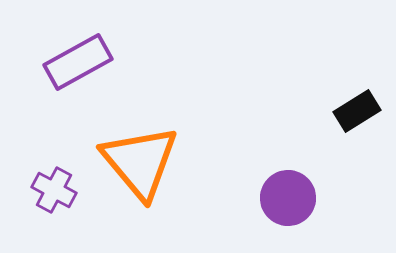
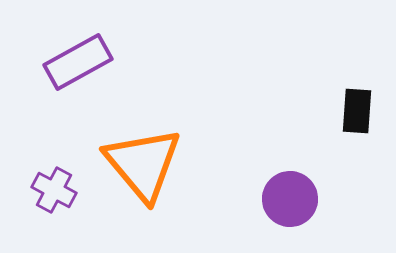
black rectangle: rotated 54 degrees counterclockwise
orange triangle: moved 3 px right, 2 px down
purple circle: moved 2 px right, 1 px down
